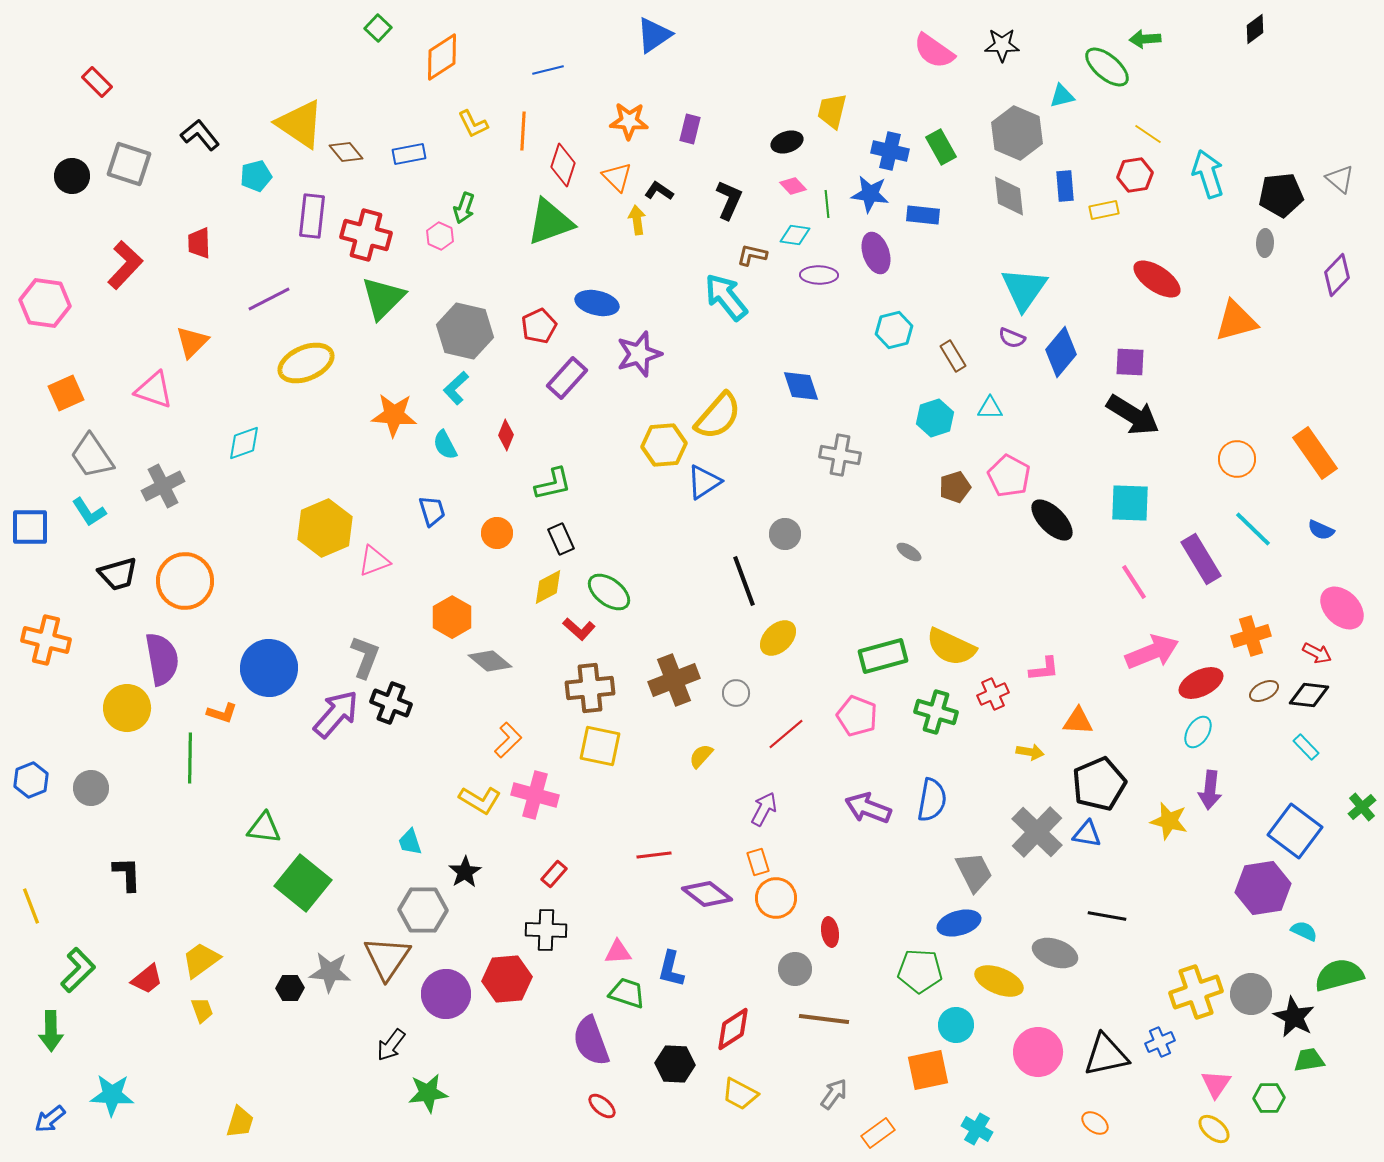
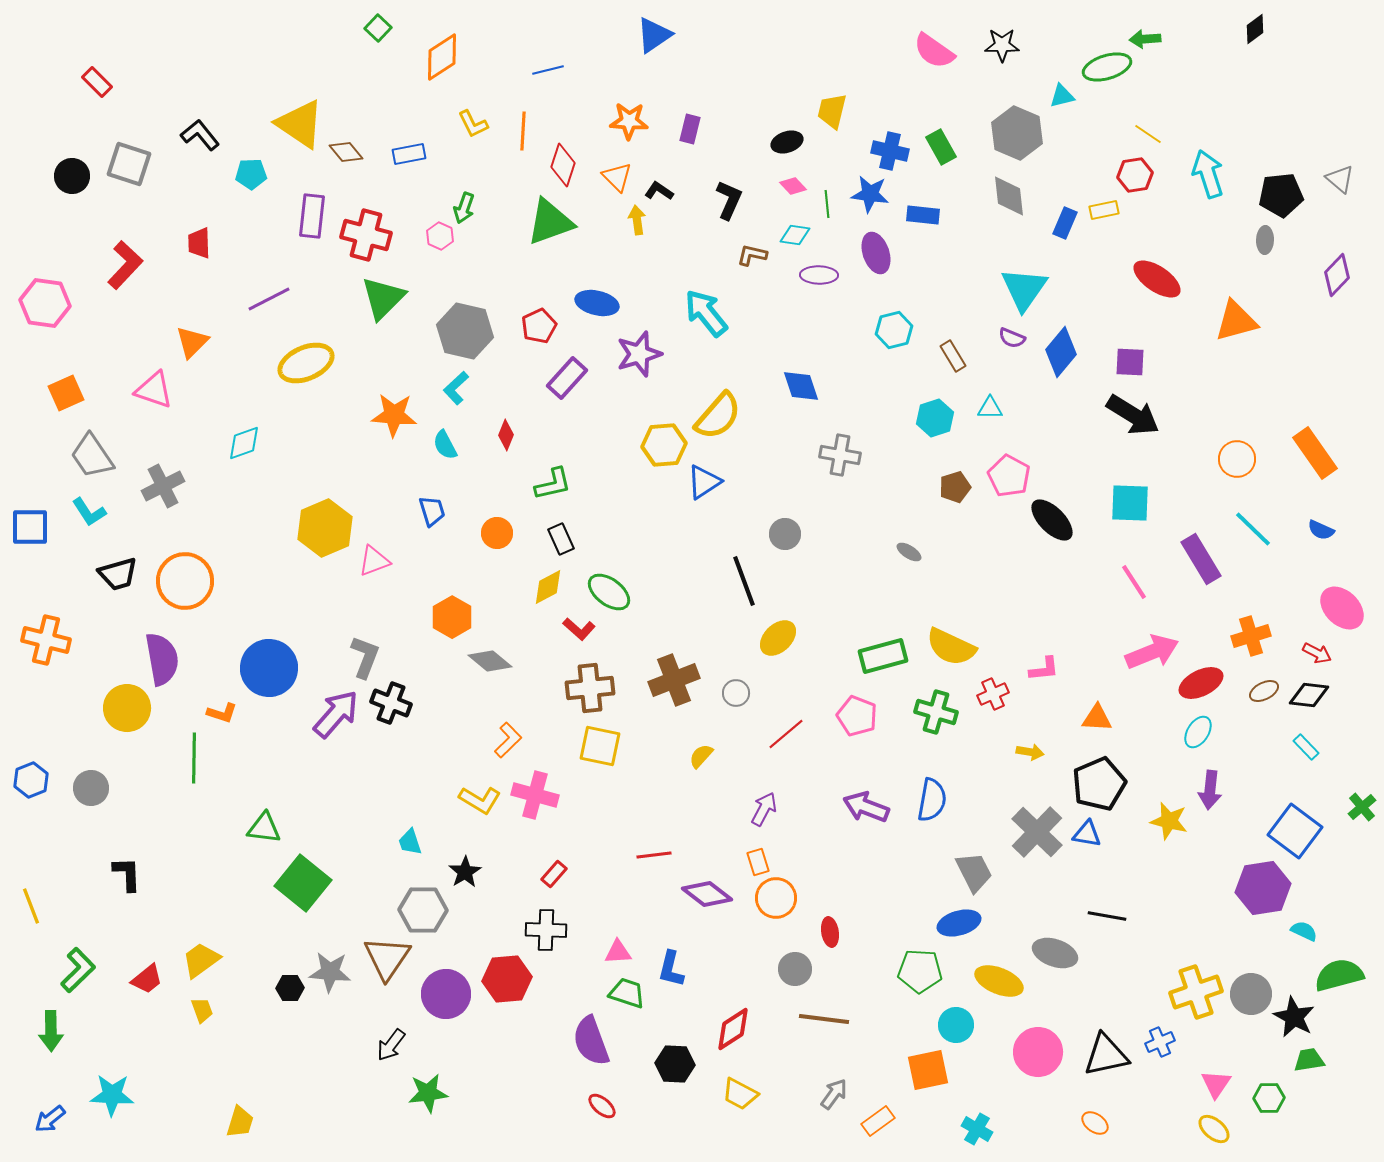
green ellipse at (1107, 67): rotated 57 degrees counterclockwise
cyan pentagon at (256, 176): moved 5 px left, 2 px up; rotated 12 degrees clockwise
blue rectangle at (1065, 186): moved 37 px down; rotated 28 degrees clockwise
gray ellipse at (1265, 243): moved 3 px up
cyan arrow at (726, 297): moved 20 px left, 16 px down
orange triangle at (1078, 721): moved 19 px right, 3 px up
green line at (190, 758): moved 4 px right
purple arrow at (868, 808): moved 2 px left, 1 px up
orange rectangle at (878, 1133): moved 12 px up
